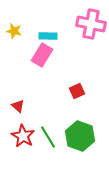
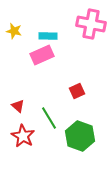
pink rectangle: rotated 35 degrees clockwise
green line: moved 1 px right, 19 px up
